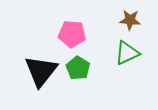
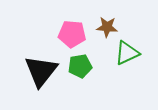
brown star: moved 23 px left, 7 px down
green pentagon: moved 2 px right, 2 px up; rotated 30 degrees clockwise
